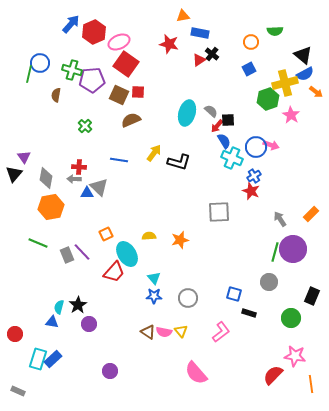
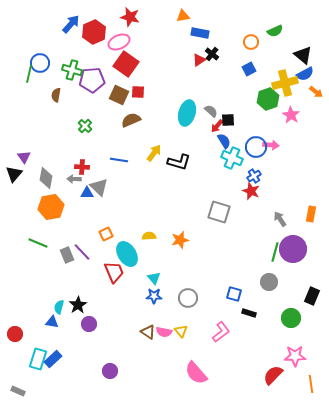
green semicircle at (275, 31): rotated 21 degrees counterclockwise
red star at (169, 44): moved 39 px left, 27 px up
pink arrow at (271, 145): rotated 14 degrees counterclockwise
red cross at (79, 167): moved 3 px right
gray square at (219, 212): rotated 20 degrees clockwise
orange rectangle at (311, 214): rotated 35 degrees counterclockwise
red trapezoid at (114, 272): rotated 65 degrees counterclockwise
pink star at (295, 356): rotated 10 degrees counterclockwise
